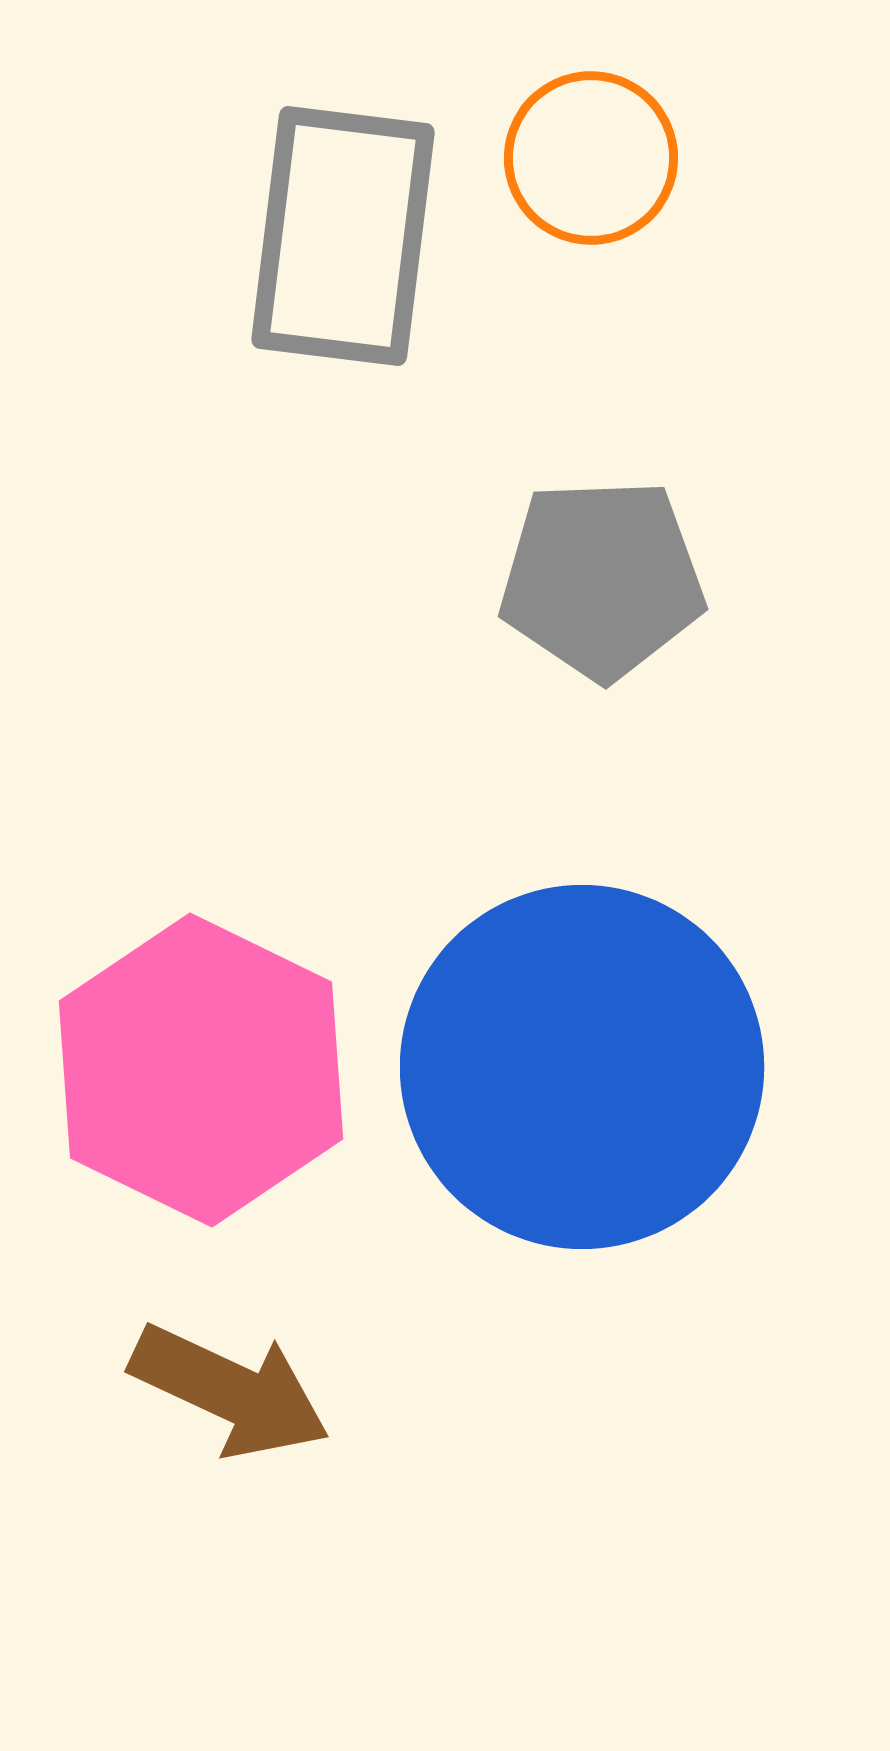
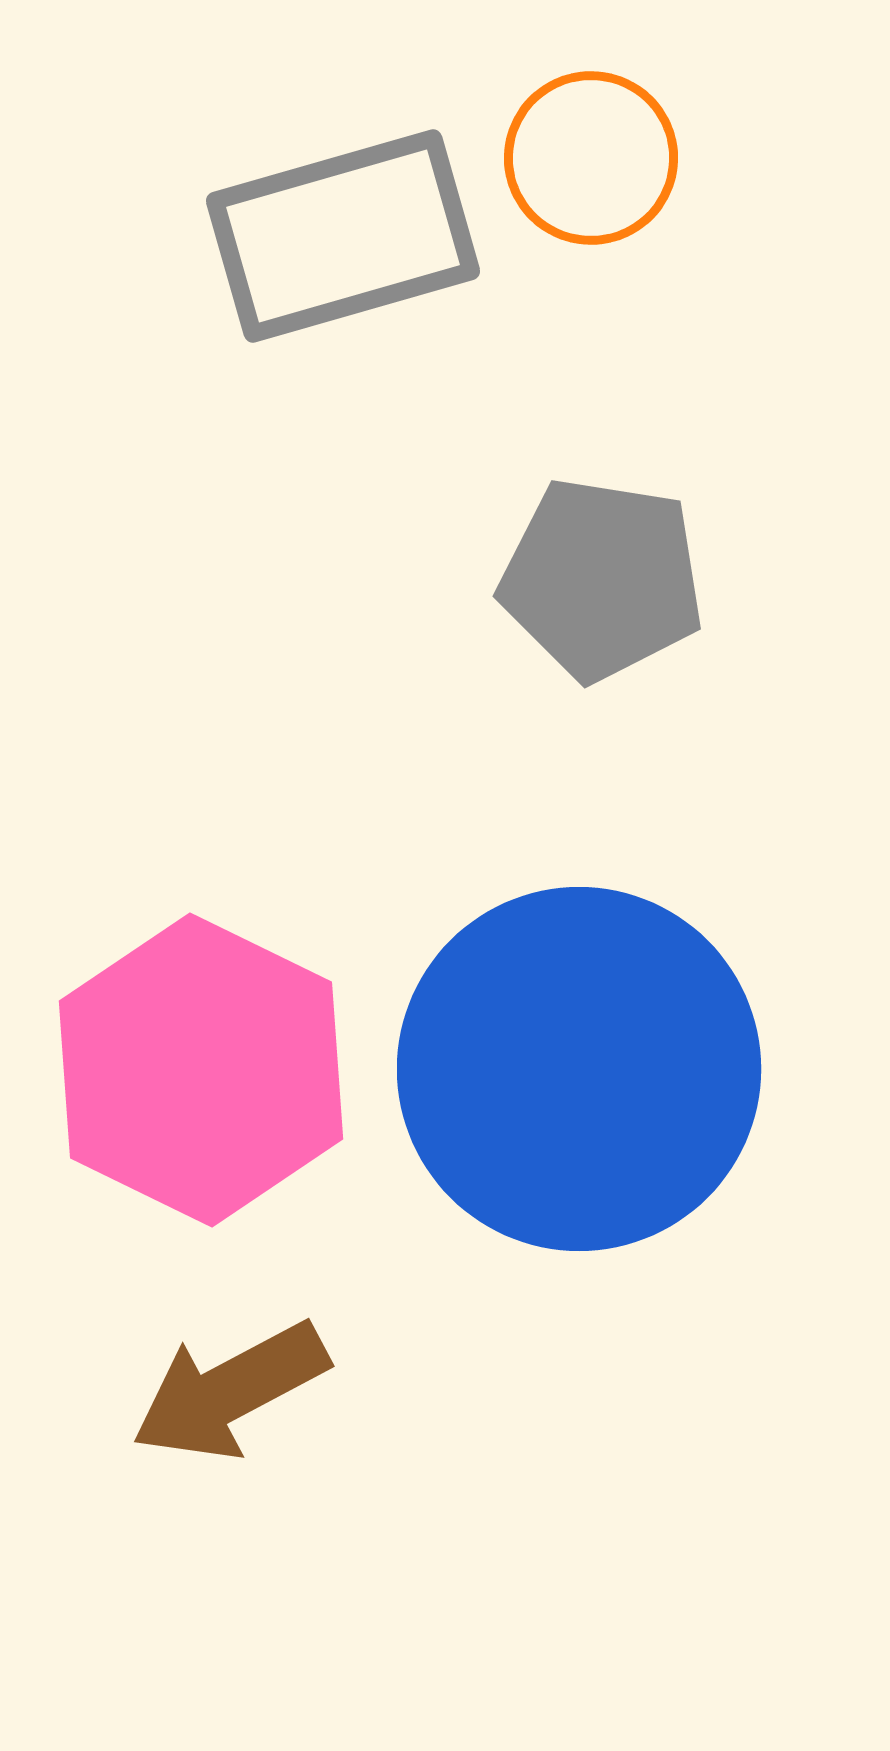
gray rectangle: rotated 67 degrees clockwise
gray pentagon: rotated 11 degrees clockwise
blue circle: moved 3 px left, 2 px down
brown arrow: rotated 127 degrees clockwise
